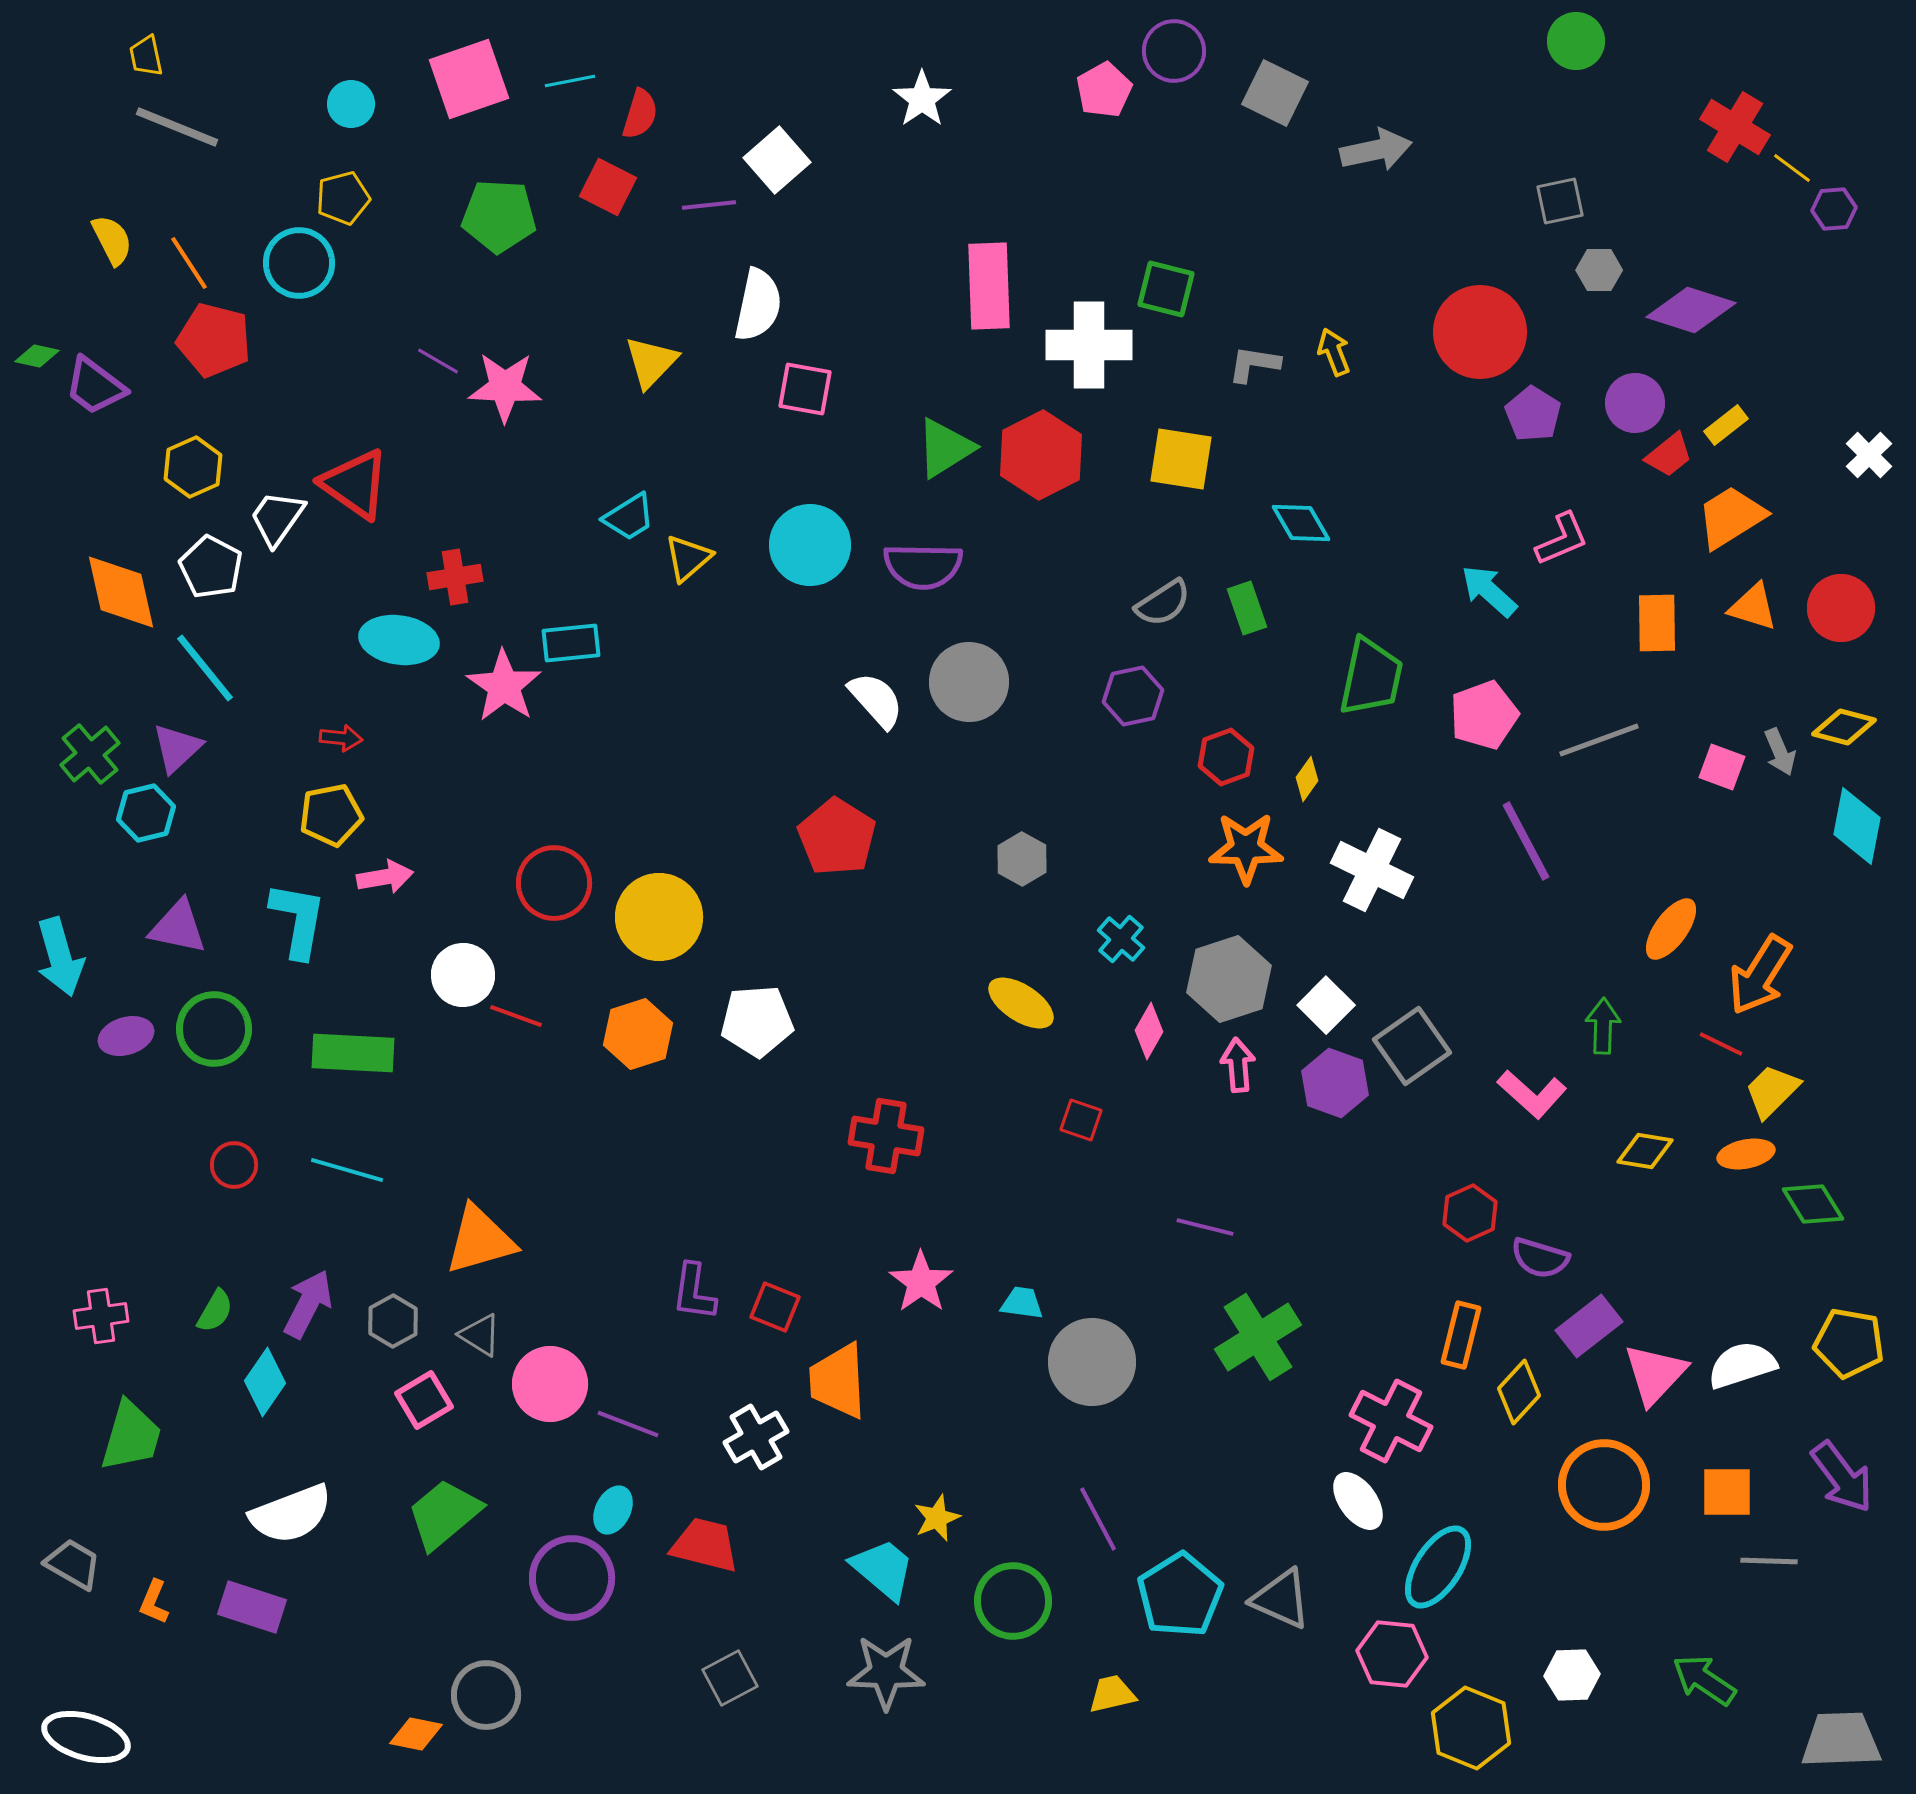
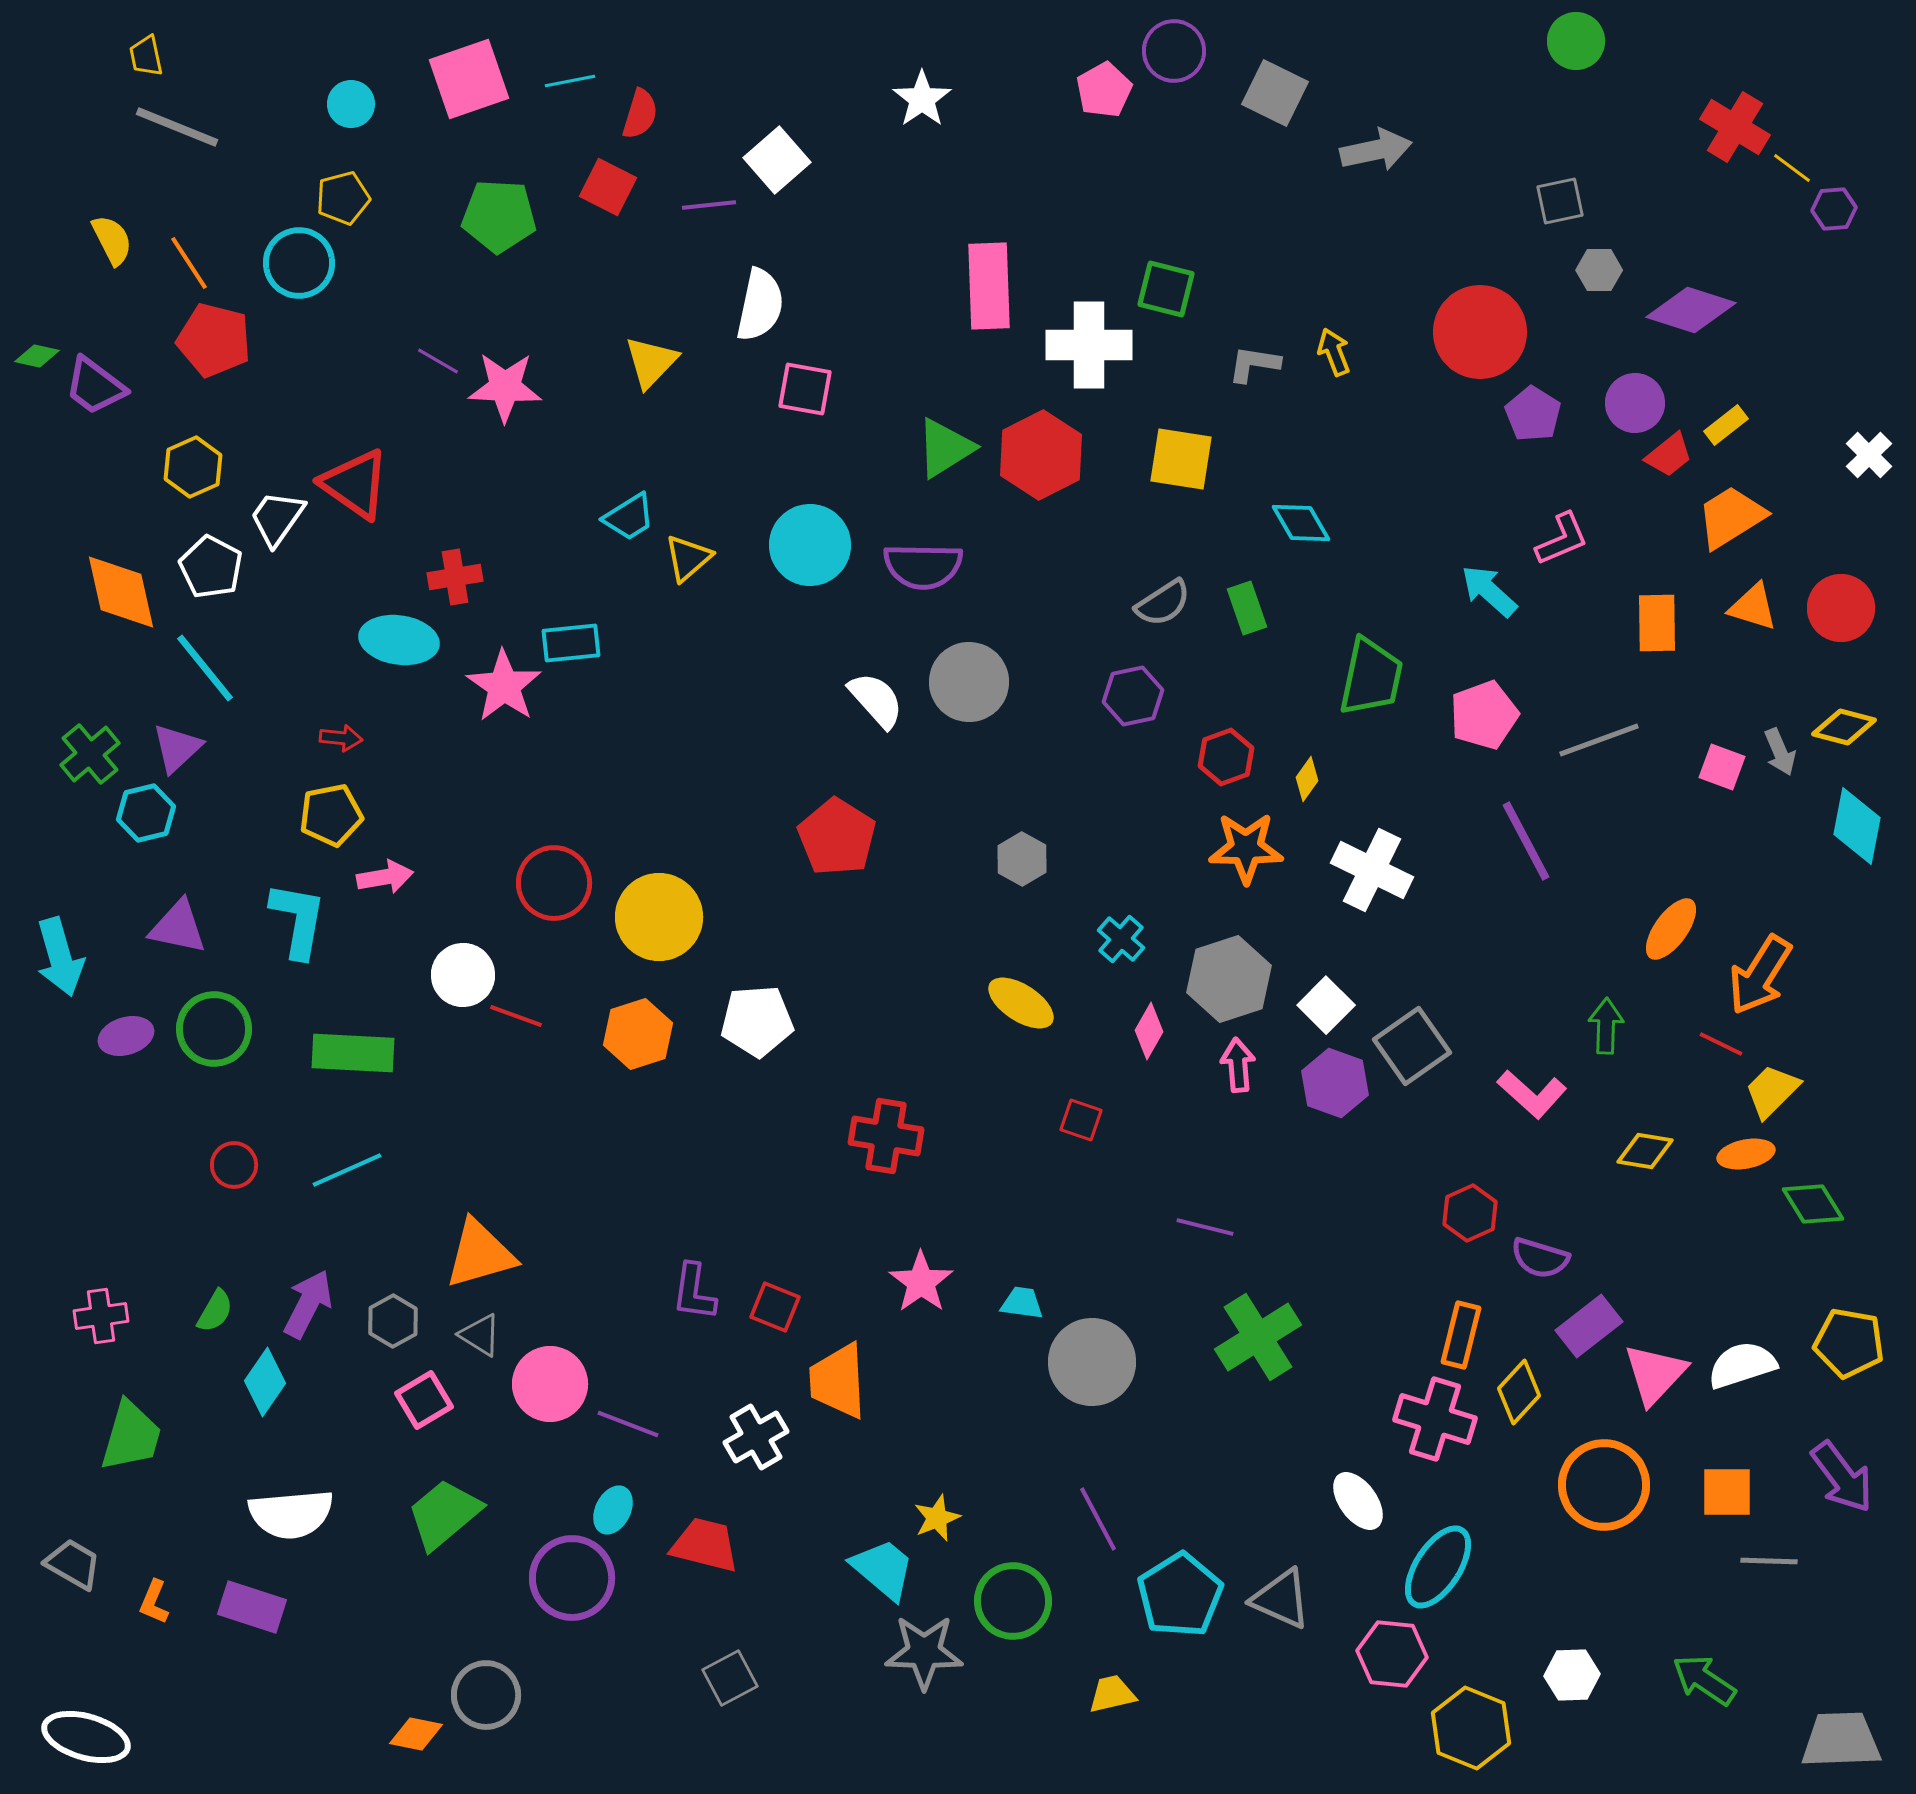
white semicircle at (758, 305): moved 2 px right
green arrow at (1603, 1026): moved 3 px right
cyan line at (347, 1170): rotated 40 degrees counterclockwise
orange triangle at (480, 1240): moved 14 px down
pink cross at (1391, 1421): moved 44 px right, 2 px up; rotated 10 degrees counterclockwise
white semicircle at (291, 1514): rotated 16 degrees clockwise
gray star at (886, 1672): moved 38 px right, 20 px up
